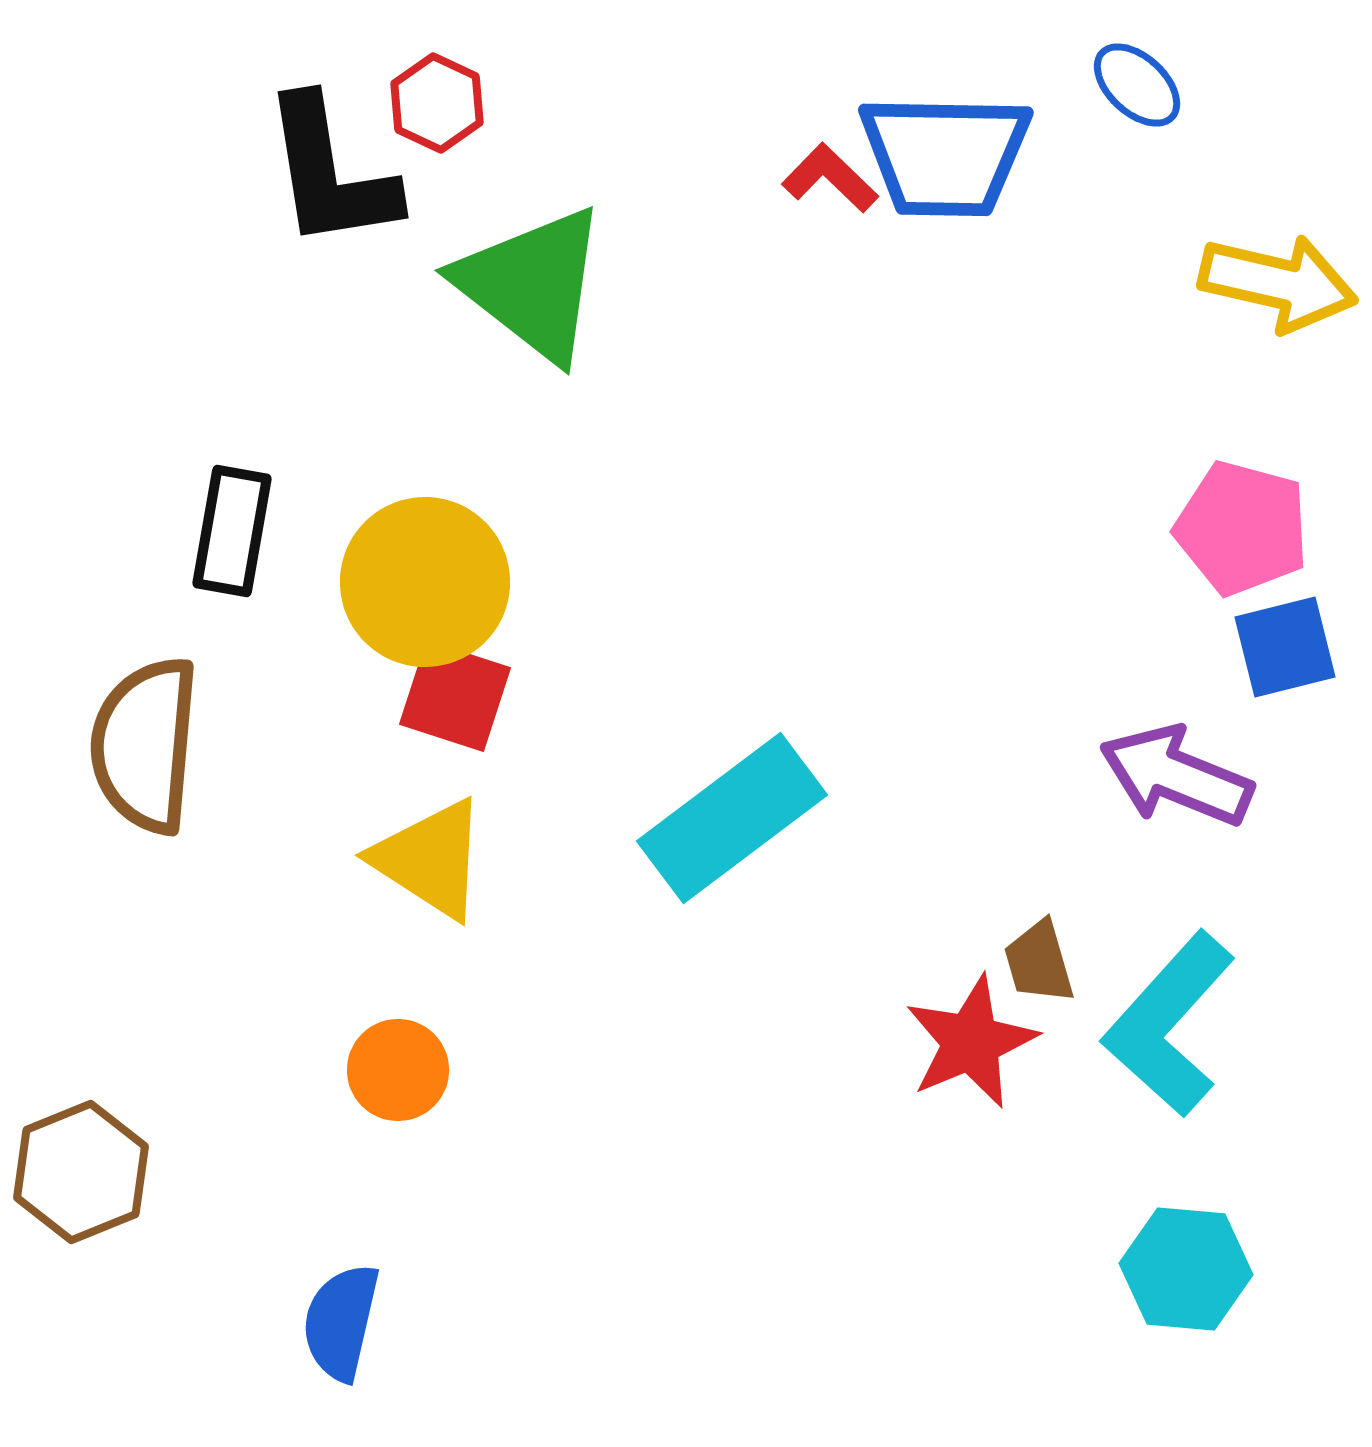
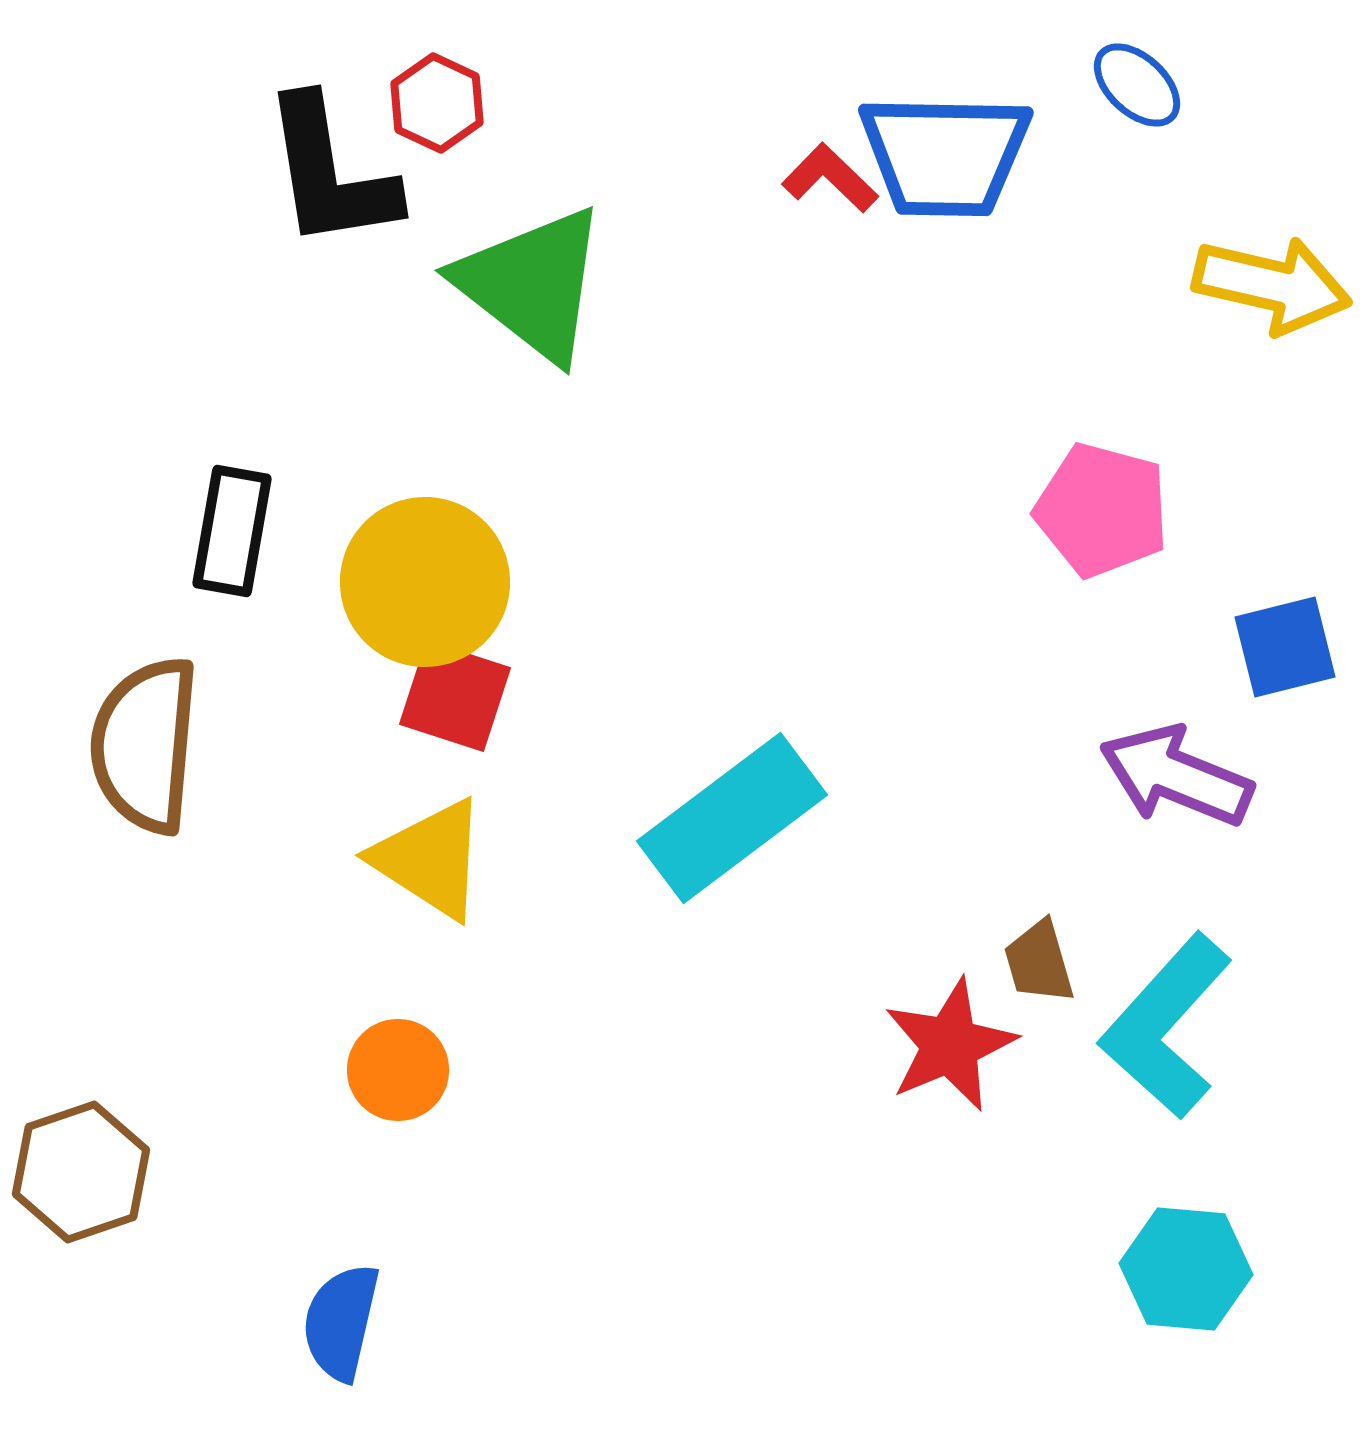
yellow arrow: moved 6 px left, 2 px down
pink pentagon: moved 140 px left, 18 px up
cyan L-shape: moved 3 px left, 2 px down
red star: moved 21 px left, 3 px down
brown hexagon: rotated 3 degrees clockwise
